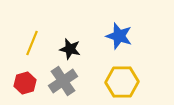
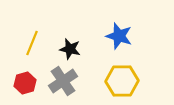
yellow hexagon: moved 1 px up
